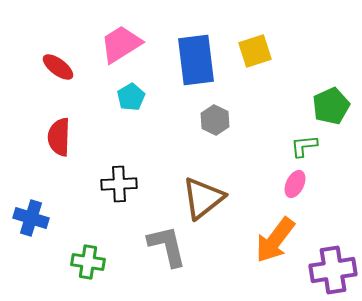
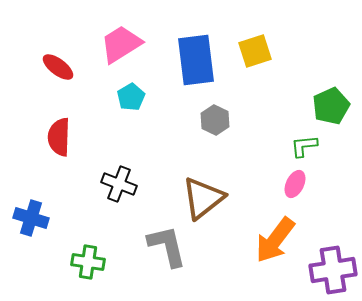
black cross: rotated 24 degrees clockwise
